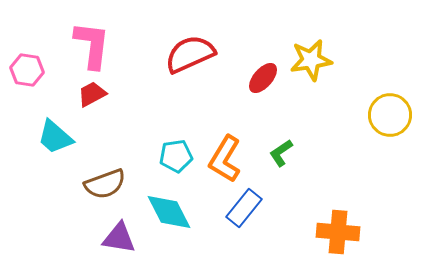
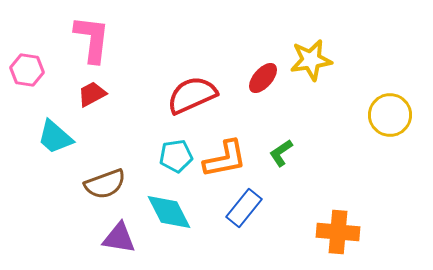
pink L-shape: moved 6 px up
red semicircle: moved 2 px right, 41 px down
orange L-shape: rotated 132 degrees counterclockwise
